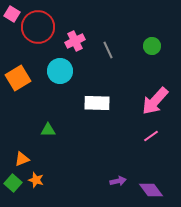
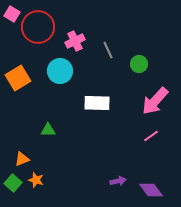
green circle: moved 13 px left, 18 px down
